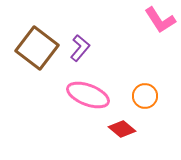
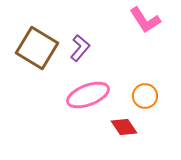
pink L-shape: moved 15 px left
brown square: rotated 6 degrees counterclockwise
pink ellipse: rotated 42 degrees counterclockwise
red diamond: moved 2 px right, 2 px up; rotated 16 degrees clockwise
